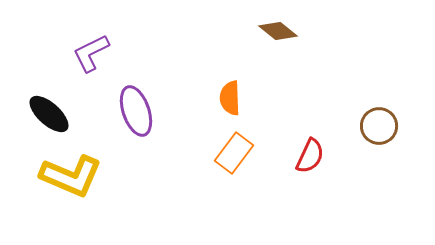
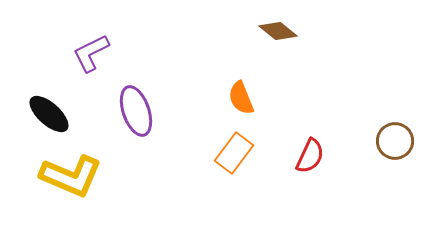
orange semicircle: moved 11 px right; rotated 20 degrees counterclockwise
brown circle: moved 16 px right, 15 px down
